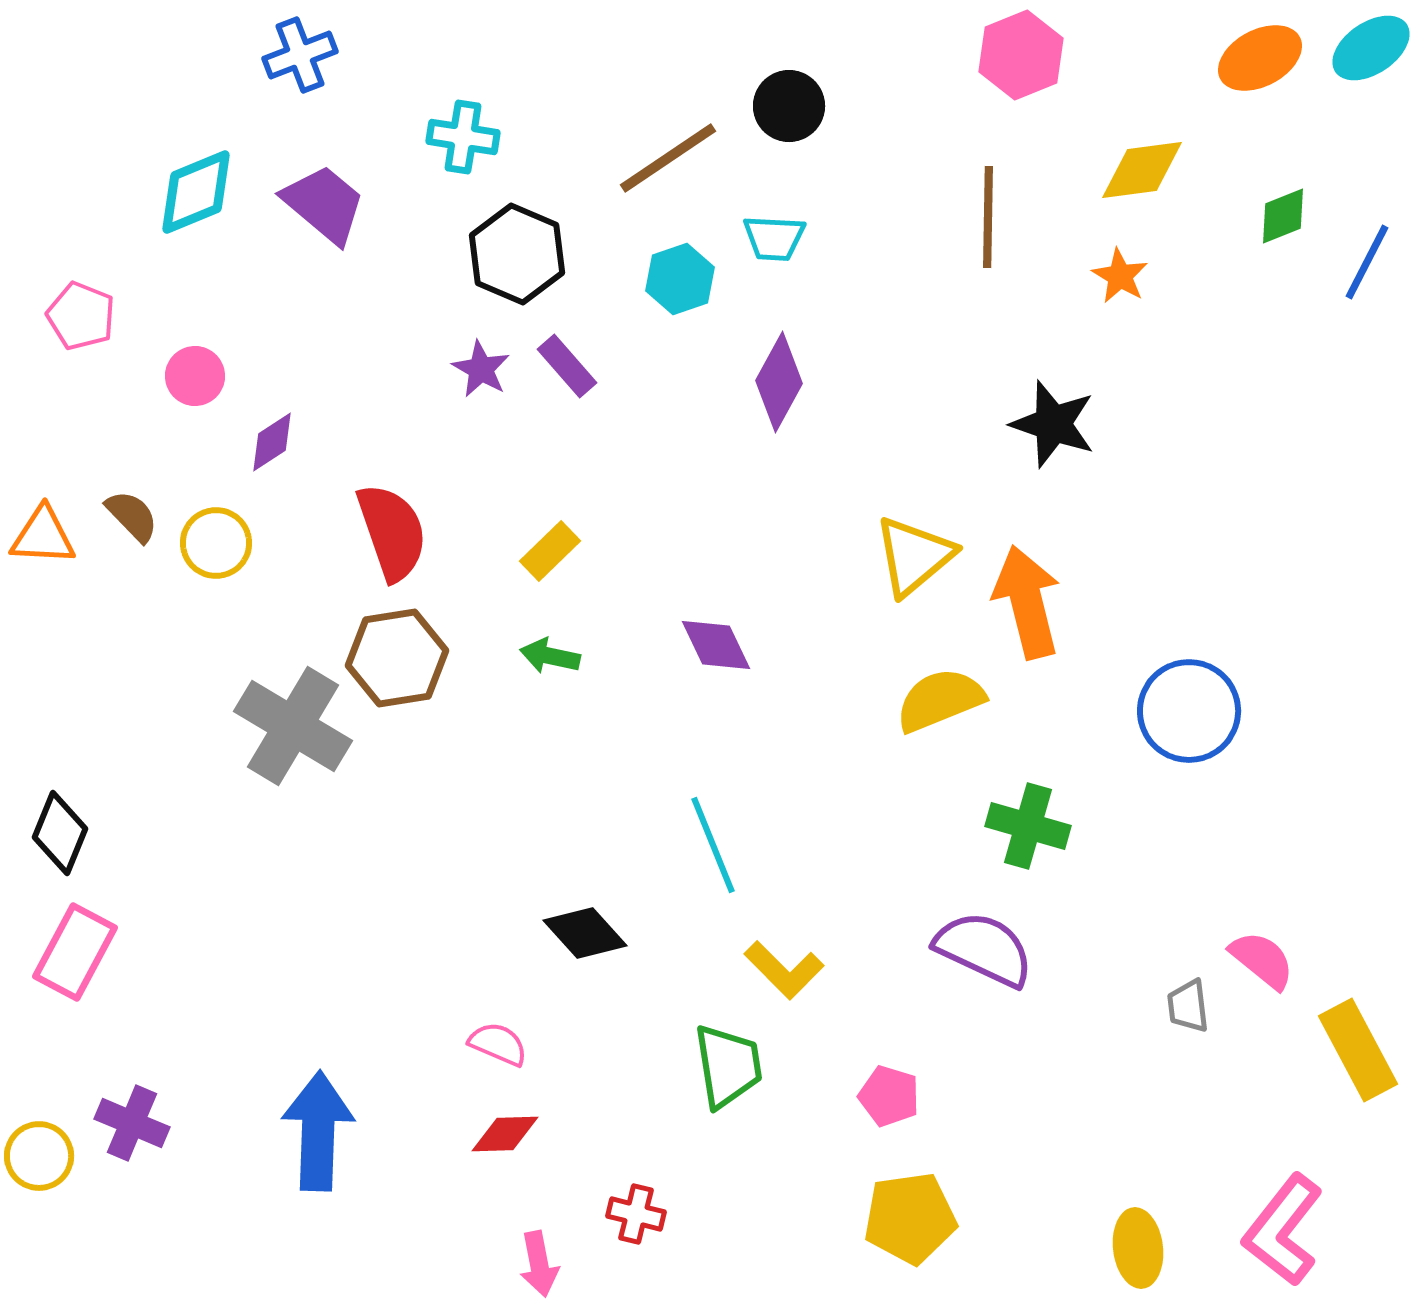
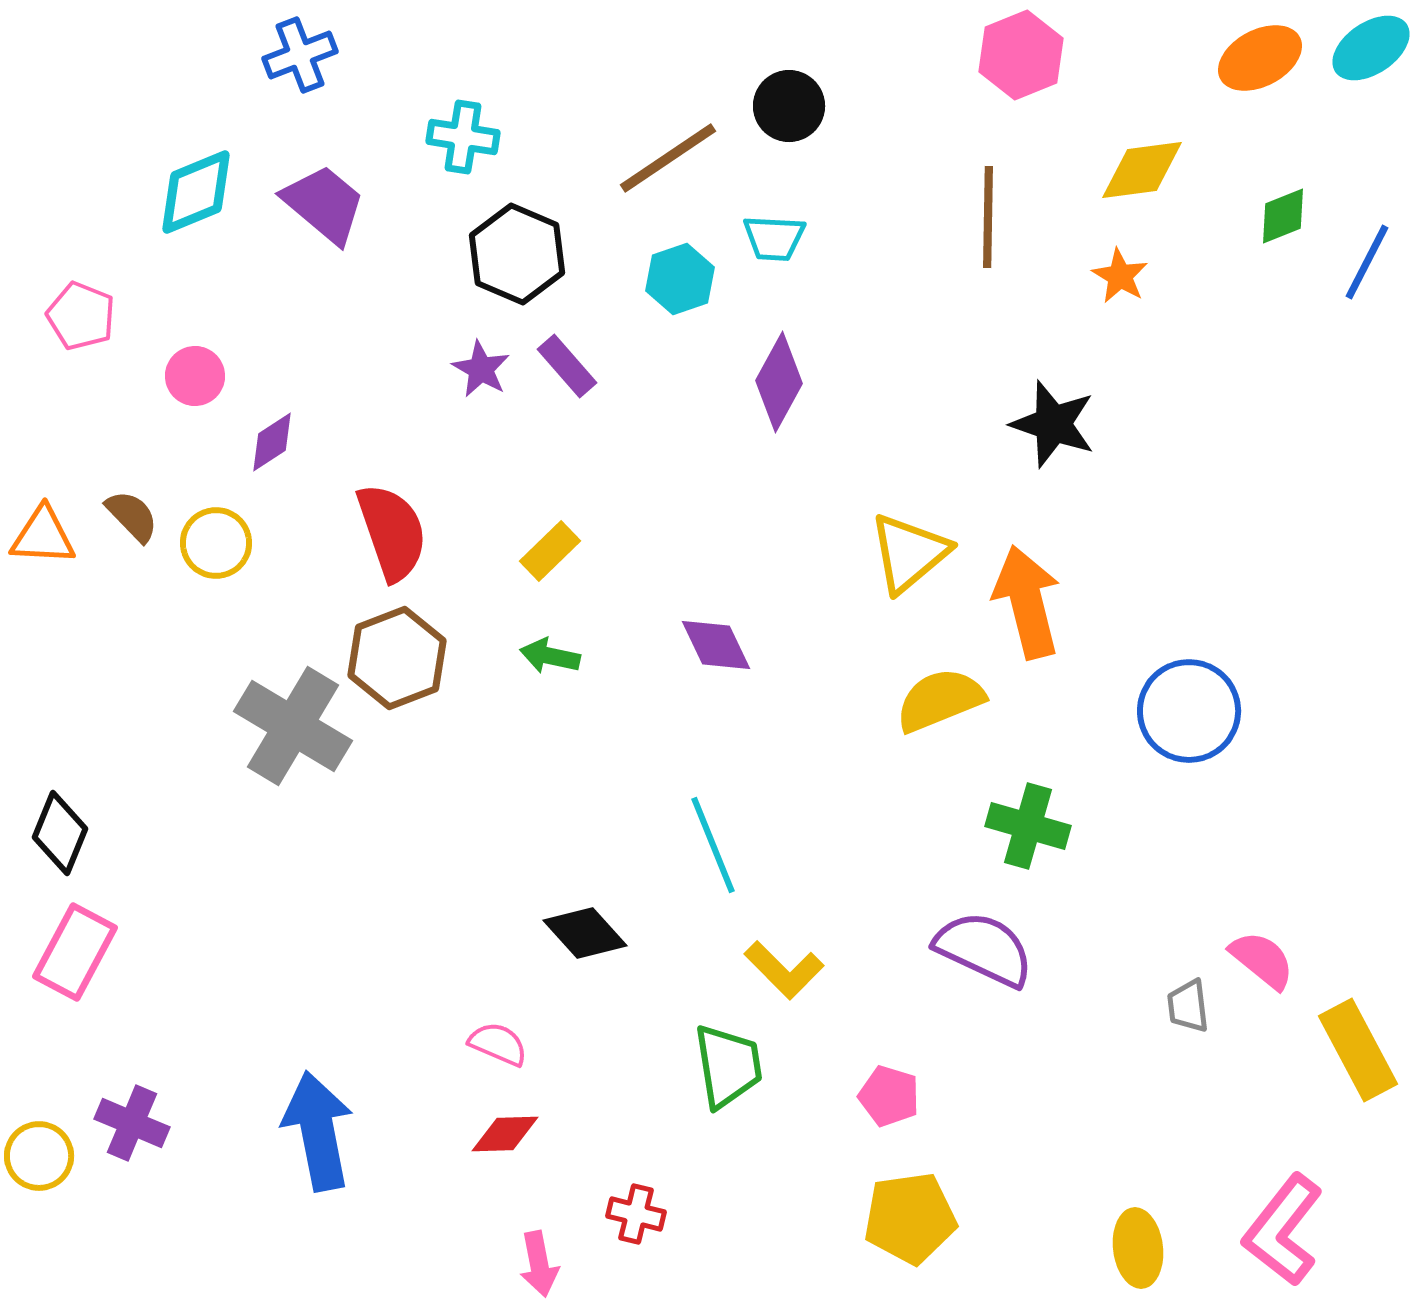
yellow triangle at (914, 556): moved 5 px left, 3 px up
brown hexagon at (397, 658): rotated 12 degrees counterclockwise
blue arrow at (318, 1131): rotated 13 degrees counterclockwise
